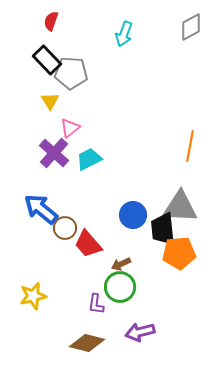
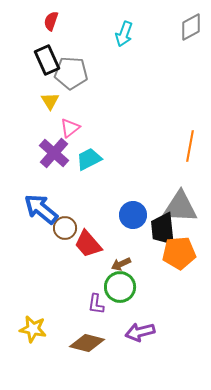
black rectangle: rotated 20 degrees clockwise
yellow star: moved 33 px down; rotated 24 degrees clockwise
